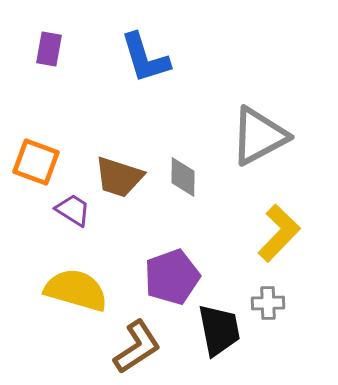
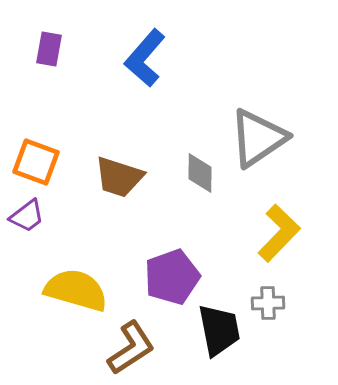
blue L-shape: rotated 58 degrees clockwise
gray triangle: moved 1 px left, 2 px down; rotated 6 degrees counterclockwise
gray diamond: moved 17 px right, 4 px up
purple trapezoid: moved 46 px left, 6 px down; rotated 111 degrees clockwise
brown L-shape: moved 6 px left, 1 px down
